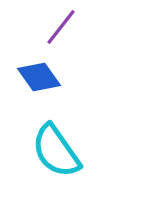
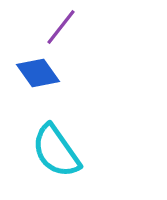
blue diamond: moved 1 px left, 4 px up
